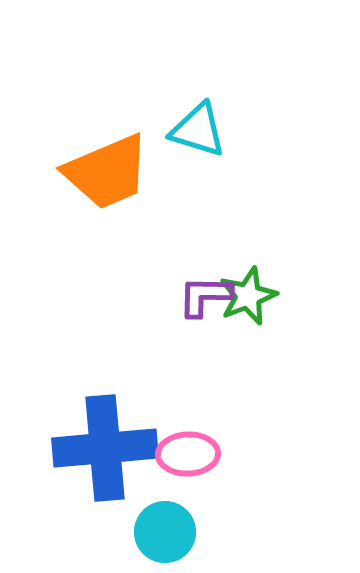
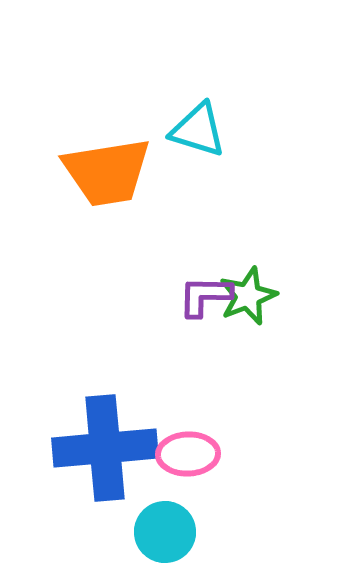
orange trapezoid: rotated 14 degrees clockwise
